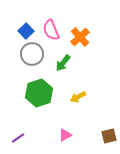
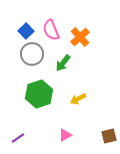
green hexagon: moved 1 px down
yellow arrow: moved 2 px down
